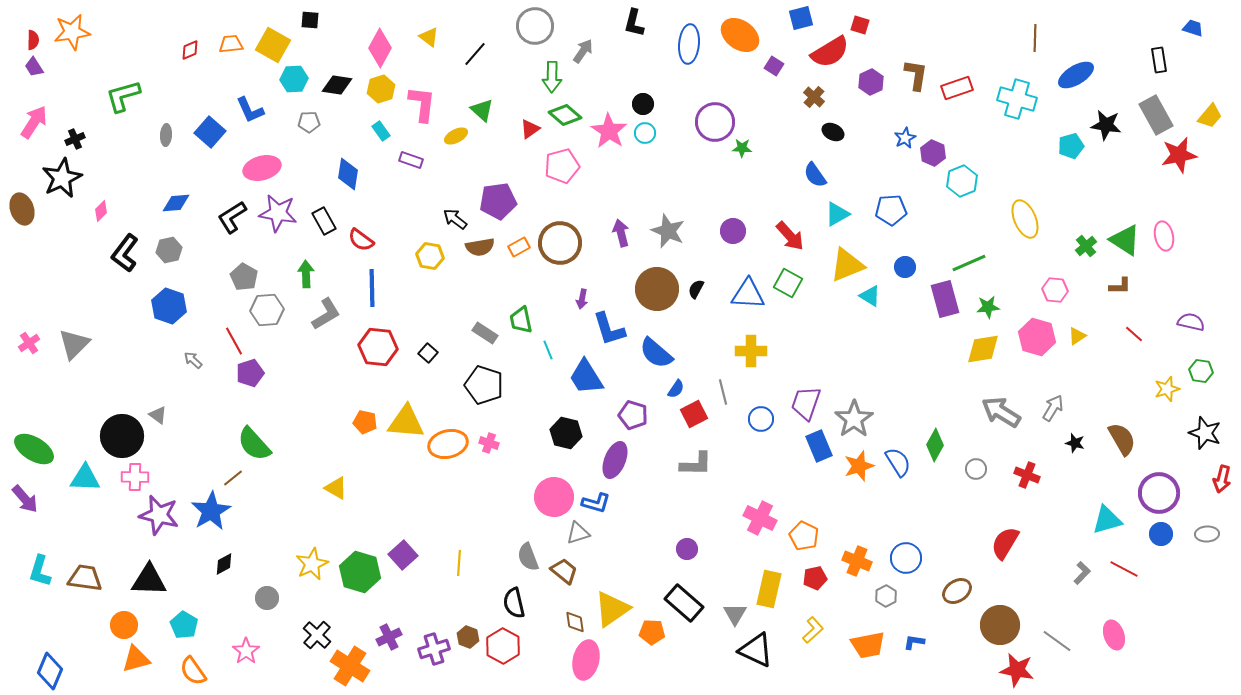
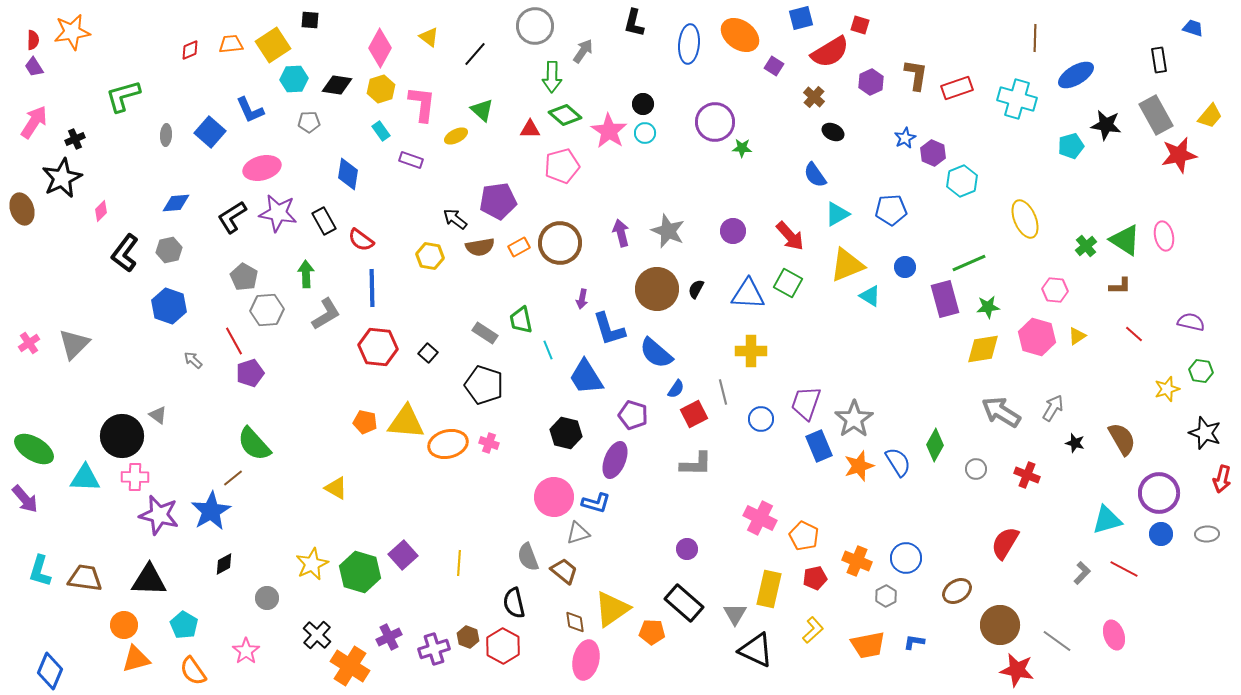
yellow square at (273, 45): rotated 28 degrees clockwise
red triangle at (530, 129): rotated 35 degrees clockwise
